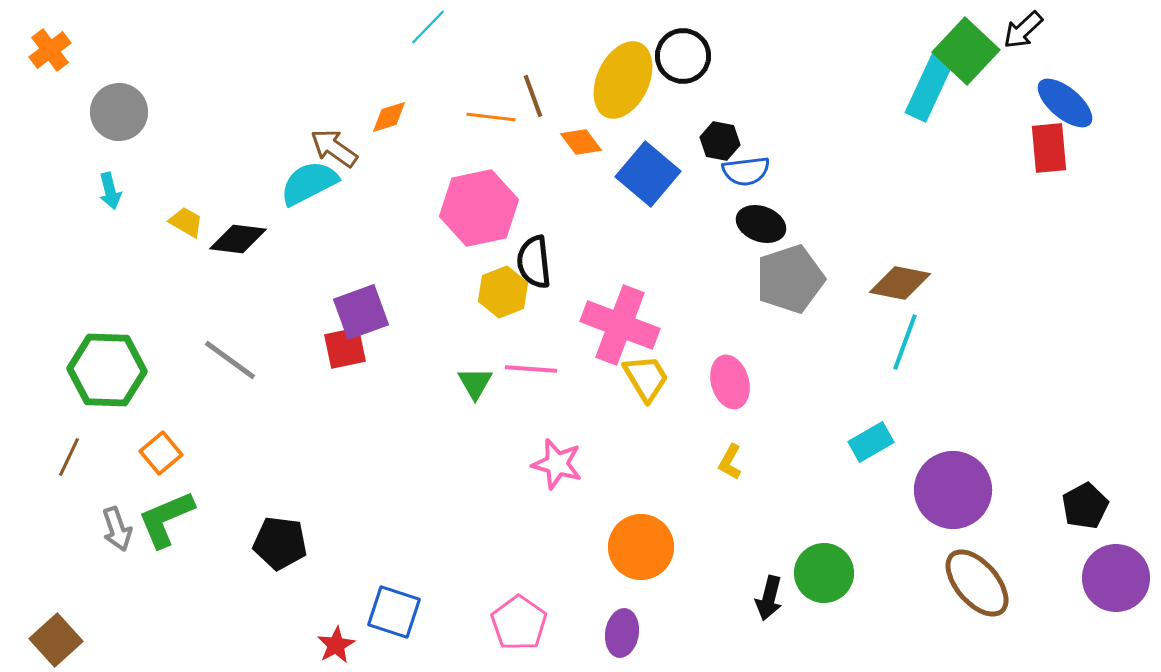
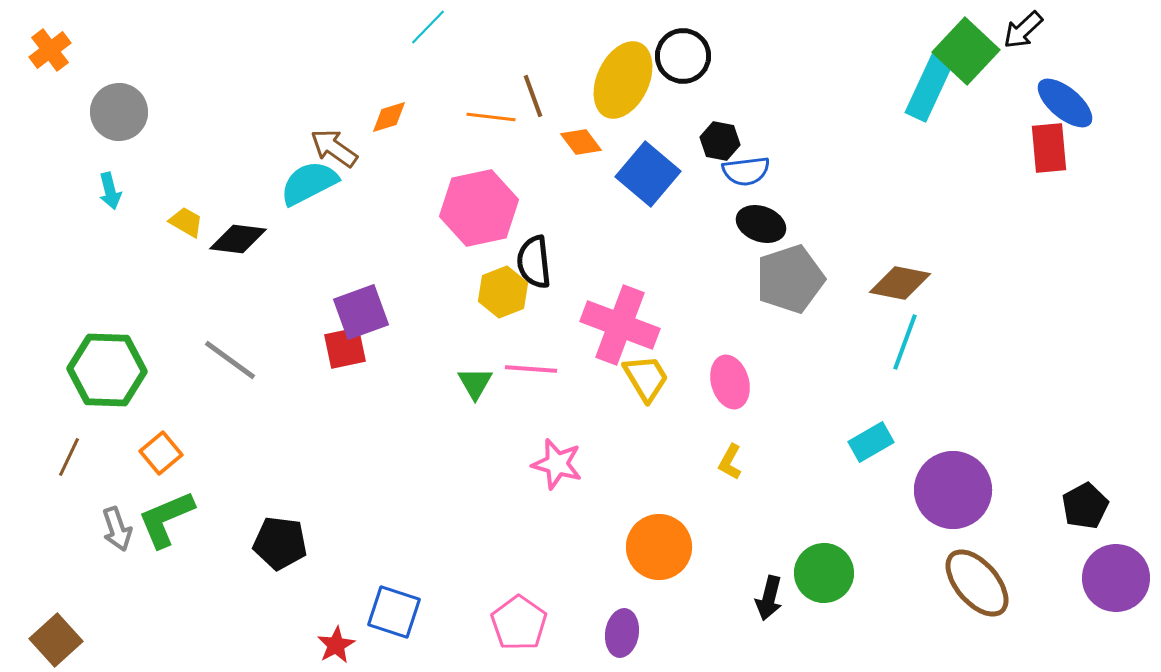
orange circle at (641, 547): moved 18 px right
